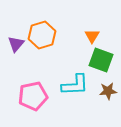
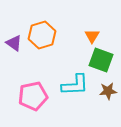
purple triangle: moved 2 px left, 1 px up; rotated 36 degrees counterclockwise
